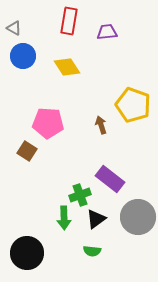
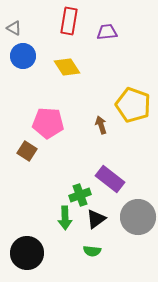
green arrow: moved 1 px right
